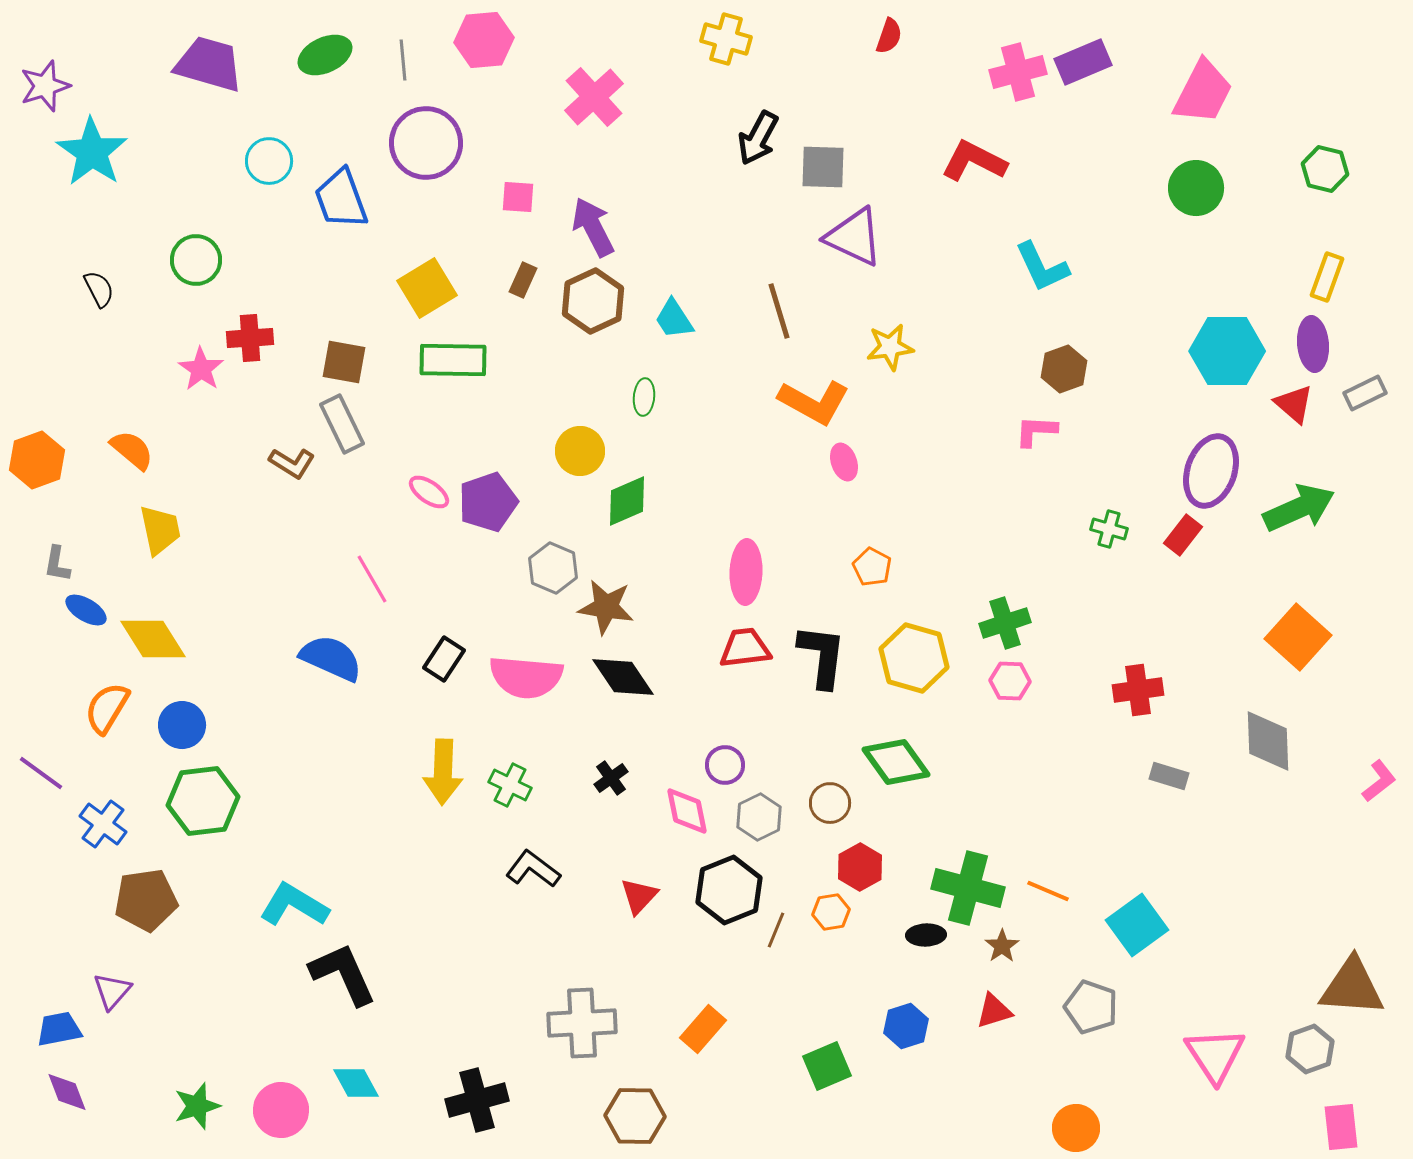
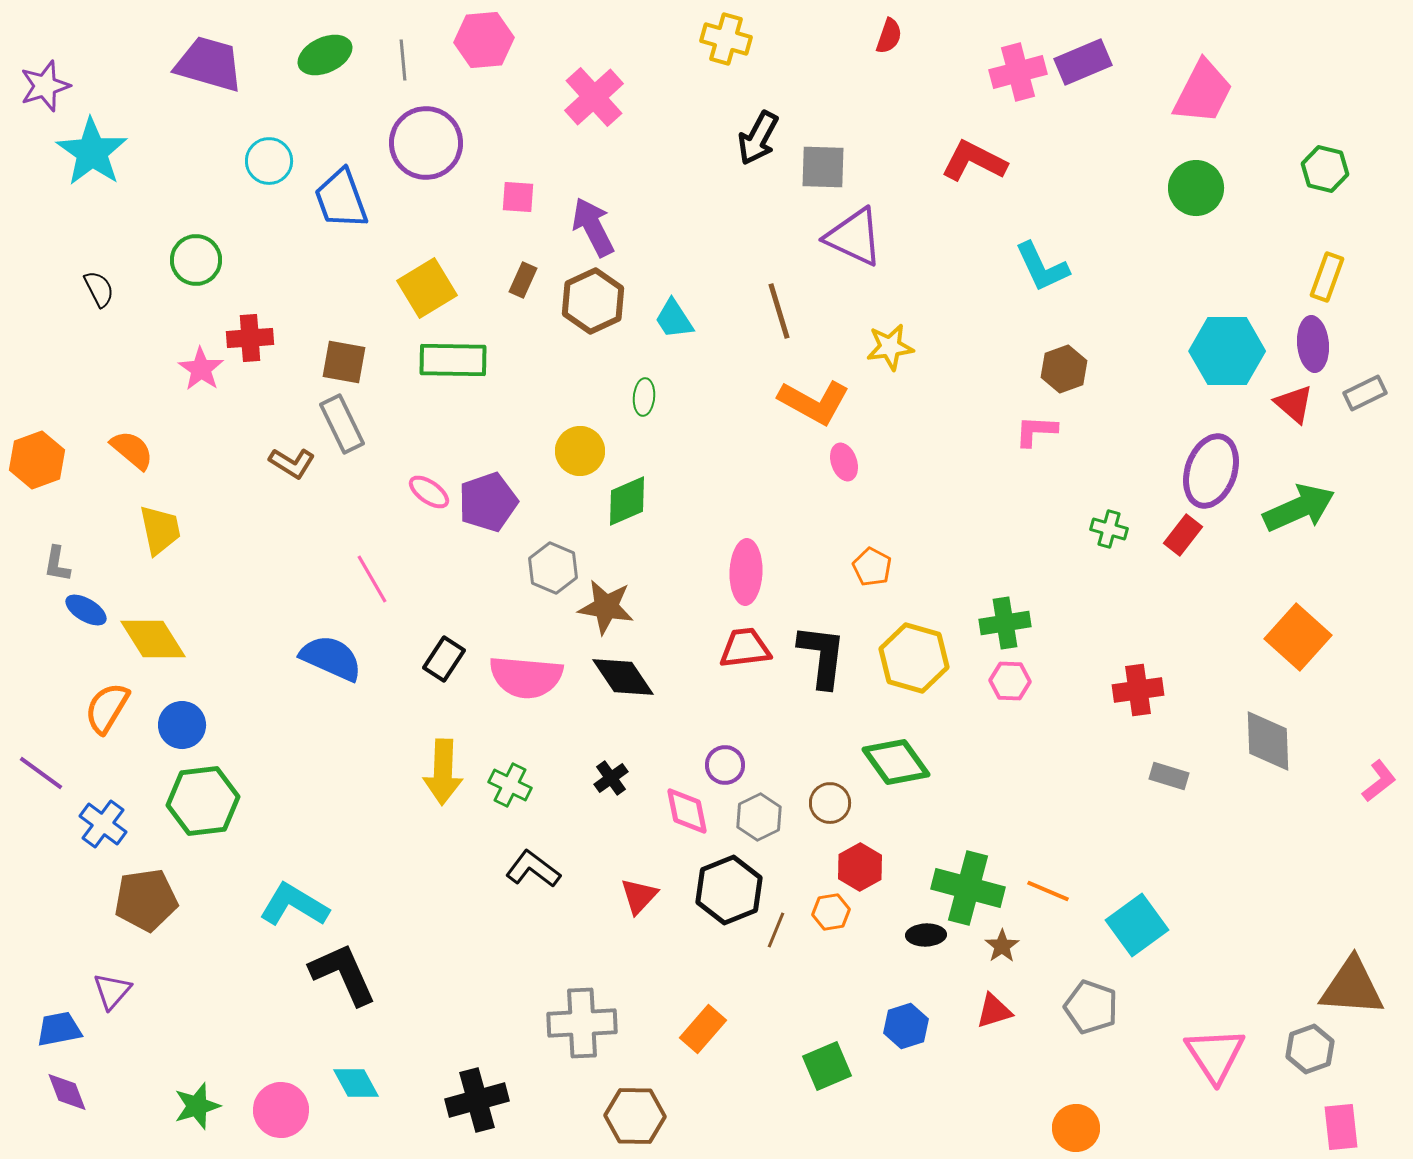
green cross at (1005, 623): rotated 9 degrees clockwise
